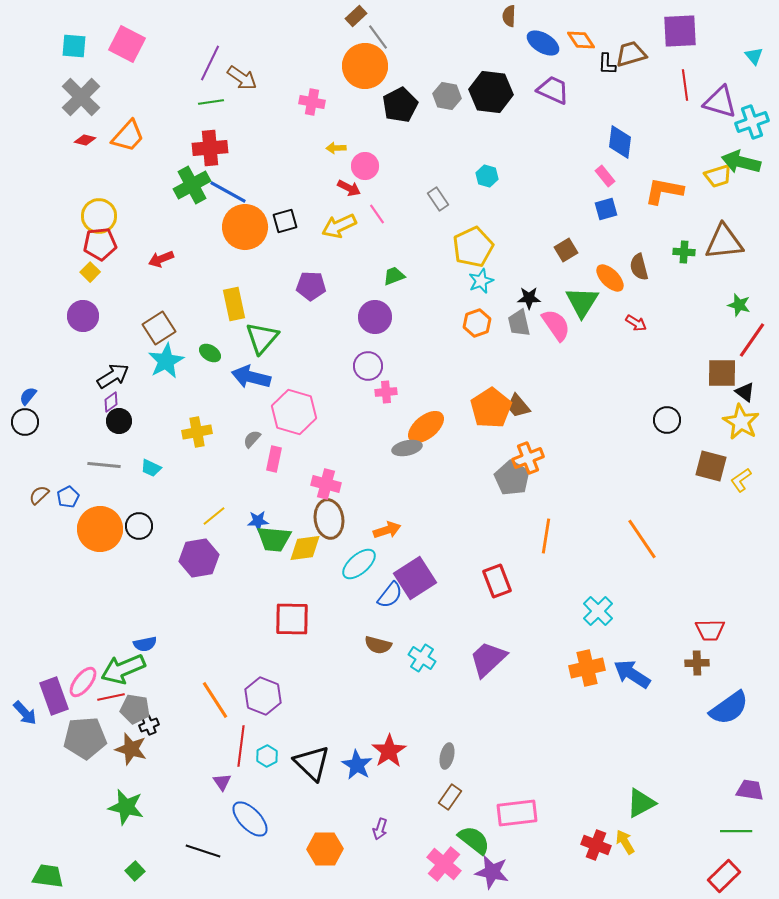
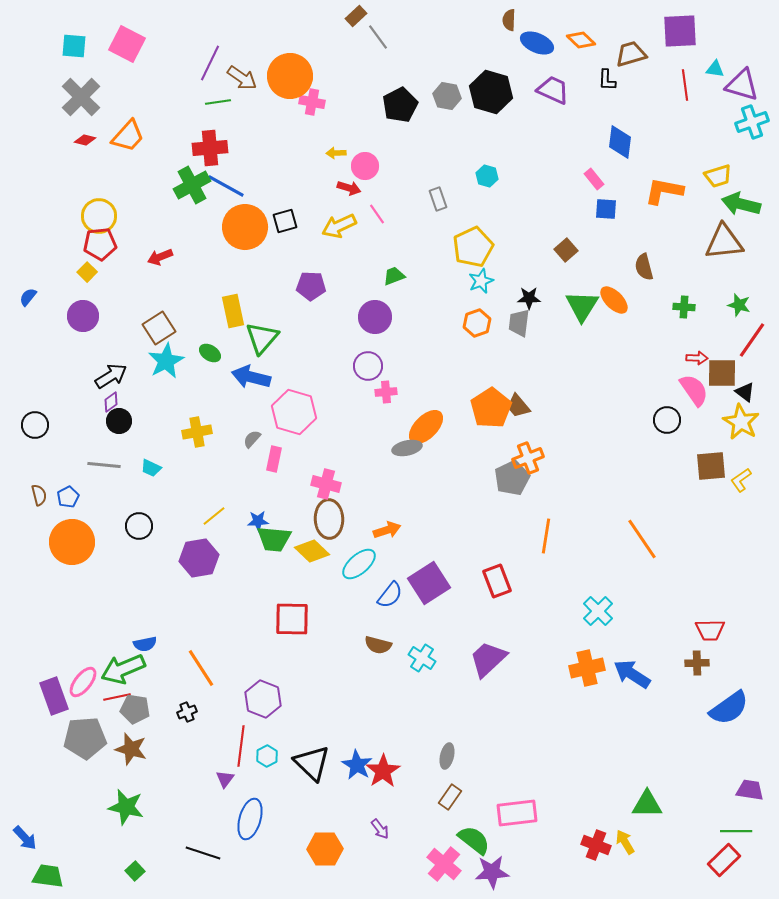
brown semicircle at (509, 16): moved 4 px down
orange diamond at (581, 40): rotated 12 degrees counterclockwise
blue ellipse at (543, 43): moved 6 px left; rotated 8 degrees counterclockwise
cyan triangle at (754, 56): moved 39 px left, 13 px down; rotated 42 degrees counterclockwise
black L-shape at (607, 64): moved 16 px down
orange circle at (365, 66): moved 75 px left, 10 px down
black hexagon at (491, 92): rotated 9 degrees clockwise
green line at (211, 102): moved 7 px right
purple triangle at (720, 102): moved 22 px right, 17 px up
yellow arrow at (336, 148): moved 5 px down
green arrow at (741, 162): moved 42 px down
pink rectangle at (605, 176): moved 11 px left, 3 px down
red arrow at (349, 188): rotated 10 degrees counterclockwise
blue line at (228, 192): moved 2 px left, 6 px up
gray rectangle at (438, 199): rotated 15 degrees clockwise
blue square at (606, 209): rotated 20 degrees clockwise
brown square at (566, 250): rotated 10 degrees counterclockwise
green cross at (684, 252): moved 55 px down
red arrow at (161, 259): moved 1 px left, 2 px up
brown semicircle at (639, 267): moved 5 px right
yellow square at (90, 272): moved 3 px left
orange ellipse at (610, 278): moved 4 px right, 22 px down
green triangle at (582, 302): moved 4 px down
yellow rectangle at (234, 304): moved 1 px left, 7 px down
gray trapezoid at (519, 323): rotated 20 degrees clockwise
red arrow at (636, 323): moved 61 px right, 35 px down; rotated 30 degrees counterclockwise
pink semicircle at (556, 325): moved 138 px right, 65 px down
black arrow at (113, 376): moved 2 px left
blue semicircle at (28, 396): moved 99 px up
black circle at (25, 422): moved 10 px right, 3 px down
orange ellipse at (426, 427): rotated 6 degrees counterclockwise
brown square at (711, 466): rotated 20 degrees counterclockwise
gray pentagon at (512, 478): rotated 16 degrees clockwise
brown semicircle at (39, 495): rotated 120 degrees clockwise
brown ellipse at (329, 519): rotated 6 degrees clockwise
orange circle at (100, 529): moved 28 px left, 13 px down
yellow diamond at (305, 548): moved 7 px right, 3 px down; rotated 52 degrees clockwise
purple square at (415, 578): moved 14 px right, 5 px down
purple hexagon at (263, 696): moved 3 px down
red line at (111, 697): moved 6 px right
orange line at (215, 700): moved 14 px left, 32 px up
blue arrow at (25, 713): moved 125 px down
black cross at (149, 725): moved 38 px right, 13 px up
red star at (389, 751): moved 6 px left, 20 px down
purple triangle at (222, 782): moved 3 px right, 3 px up; rotated 12 degrees clockwise
green triangle at (641, 803): moved 6 px right, 1 px down; rotated 28 degrees clockwise
blue ellipse at (250, 819): rotated 60 degrees clockwise
purple arrow at (380, 829): rotated 55 degrees counterclockwise
black line at (203, 851): moved 2 px down
purple star at (492, 872): rotated 16 degrees counterclockwise
red rectangle at (724, 876): moved 16 px up
